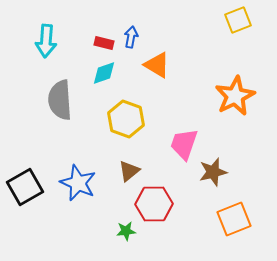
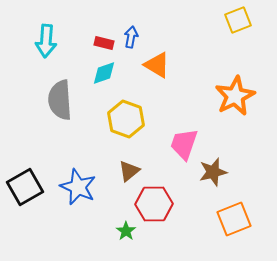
blue star: moved 4 px down
green star: rotated 30 degrees counterclockwise
